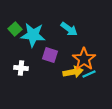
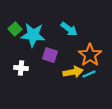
orange star: moved 6 px right, 4 px up
